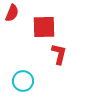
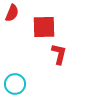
cyan circle: moved 8 px left, 3 px down
